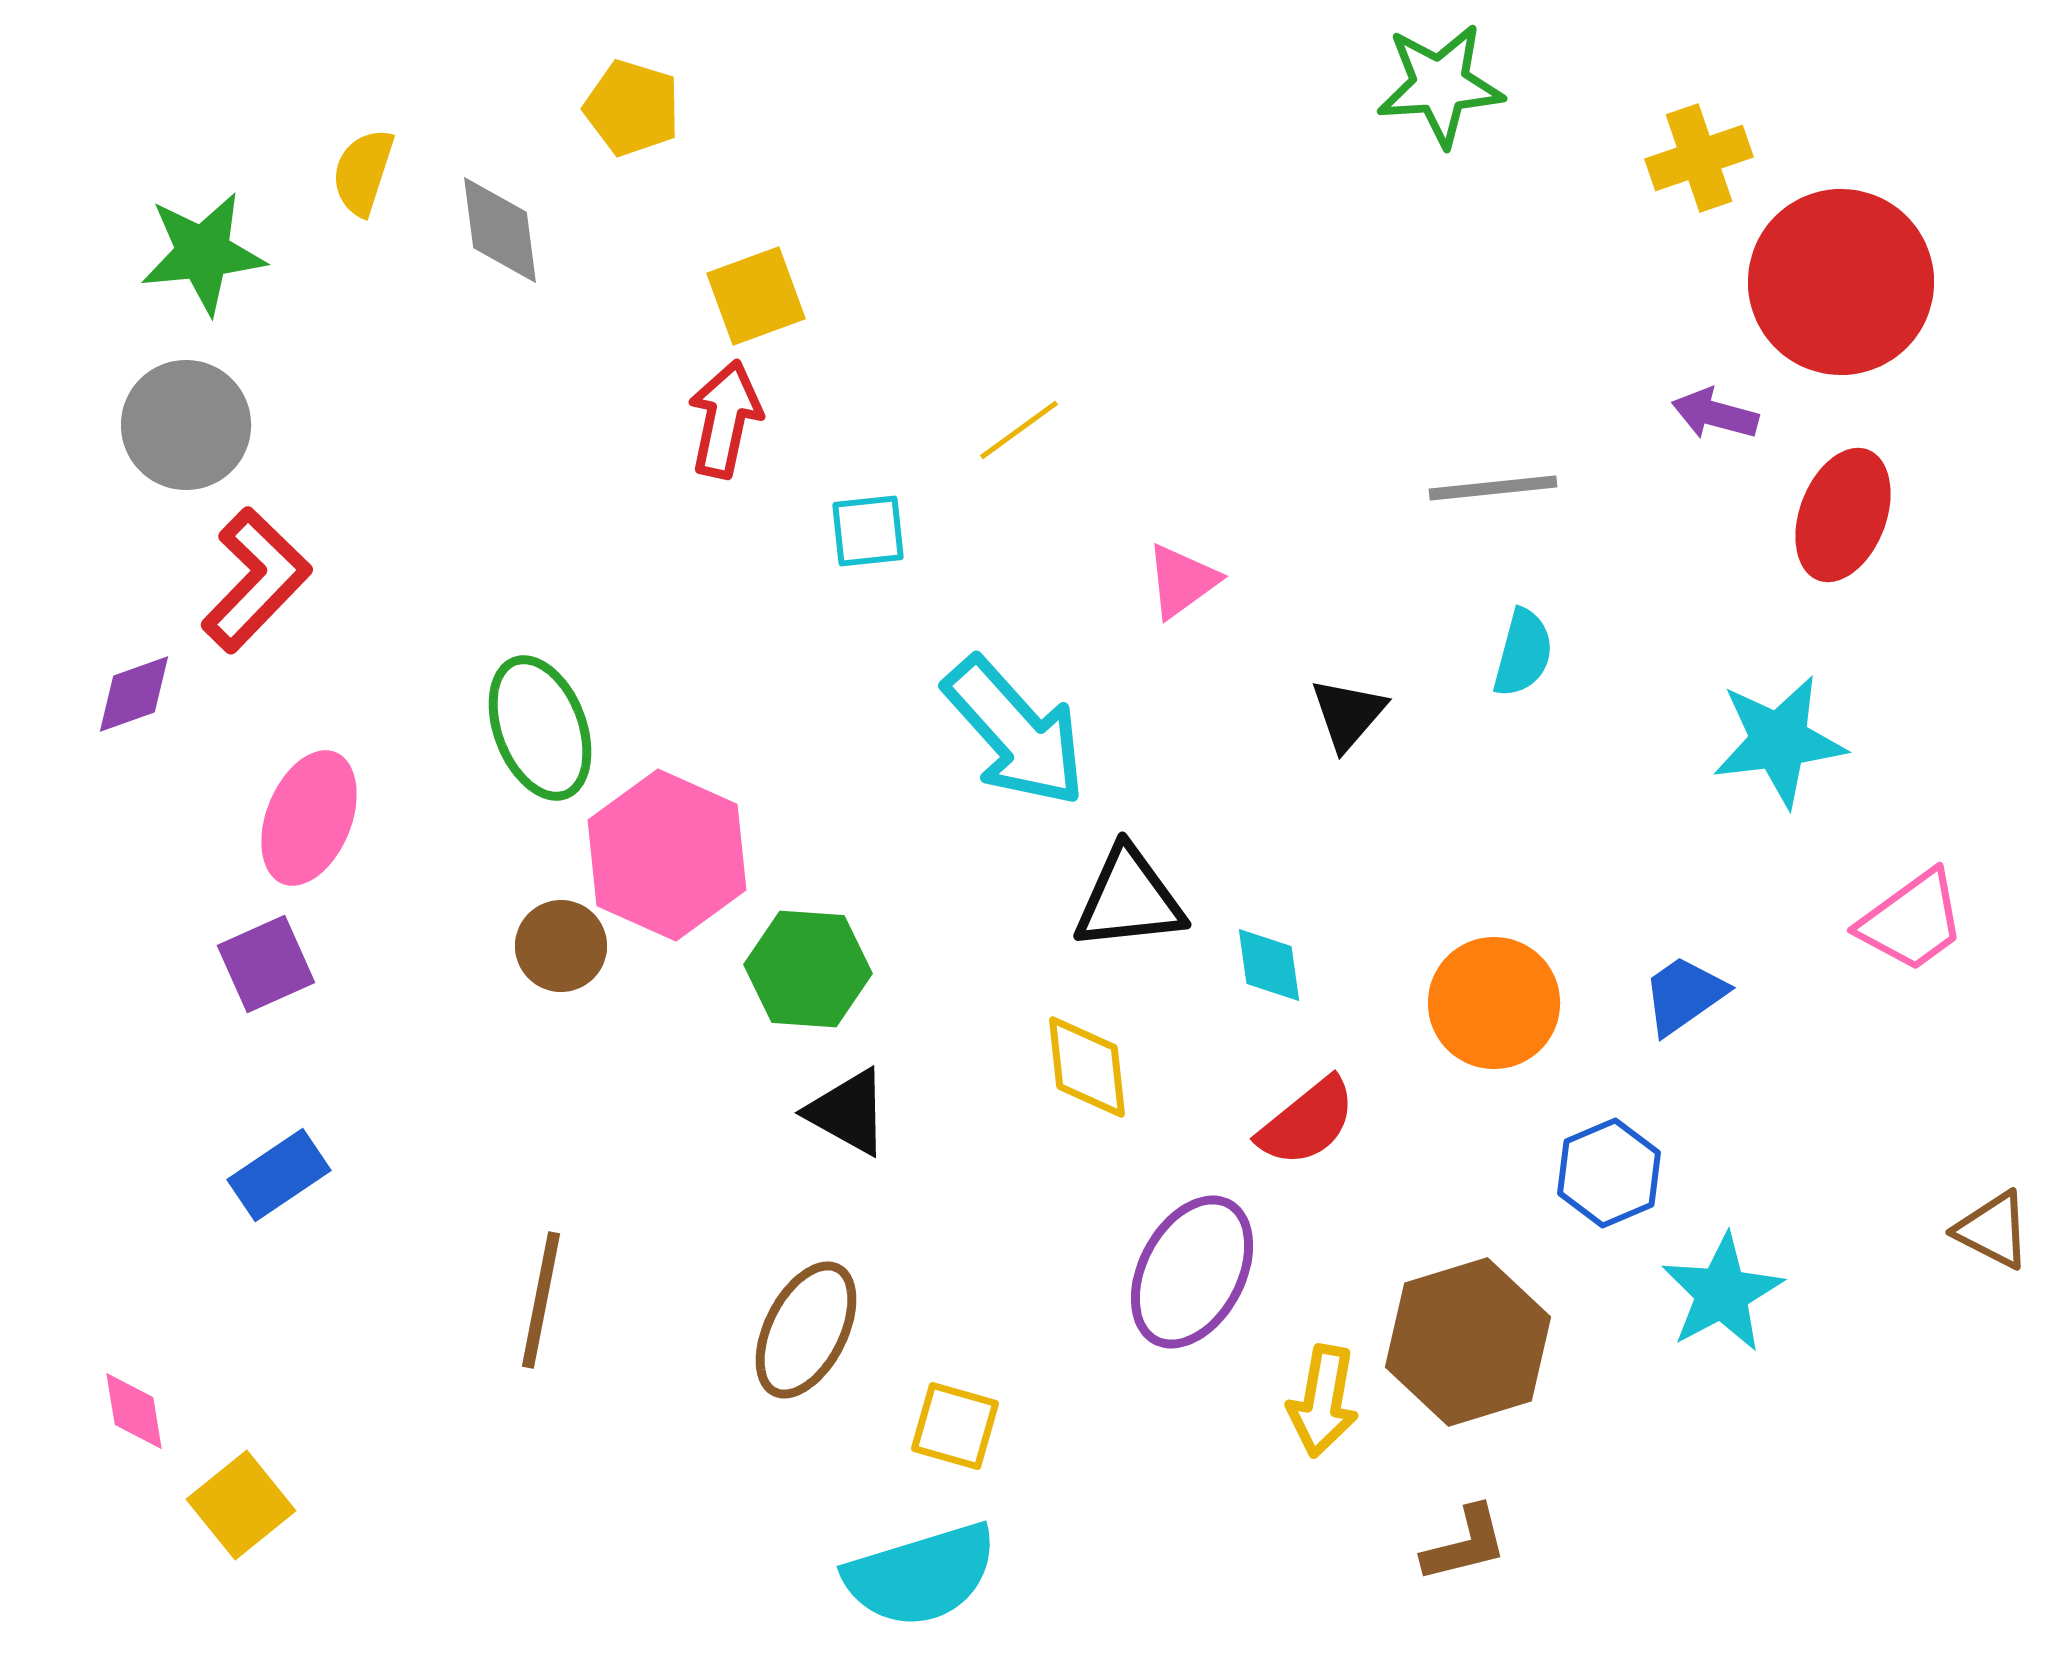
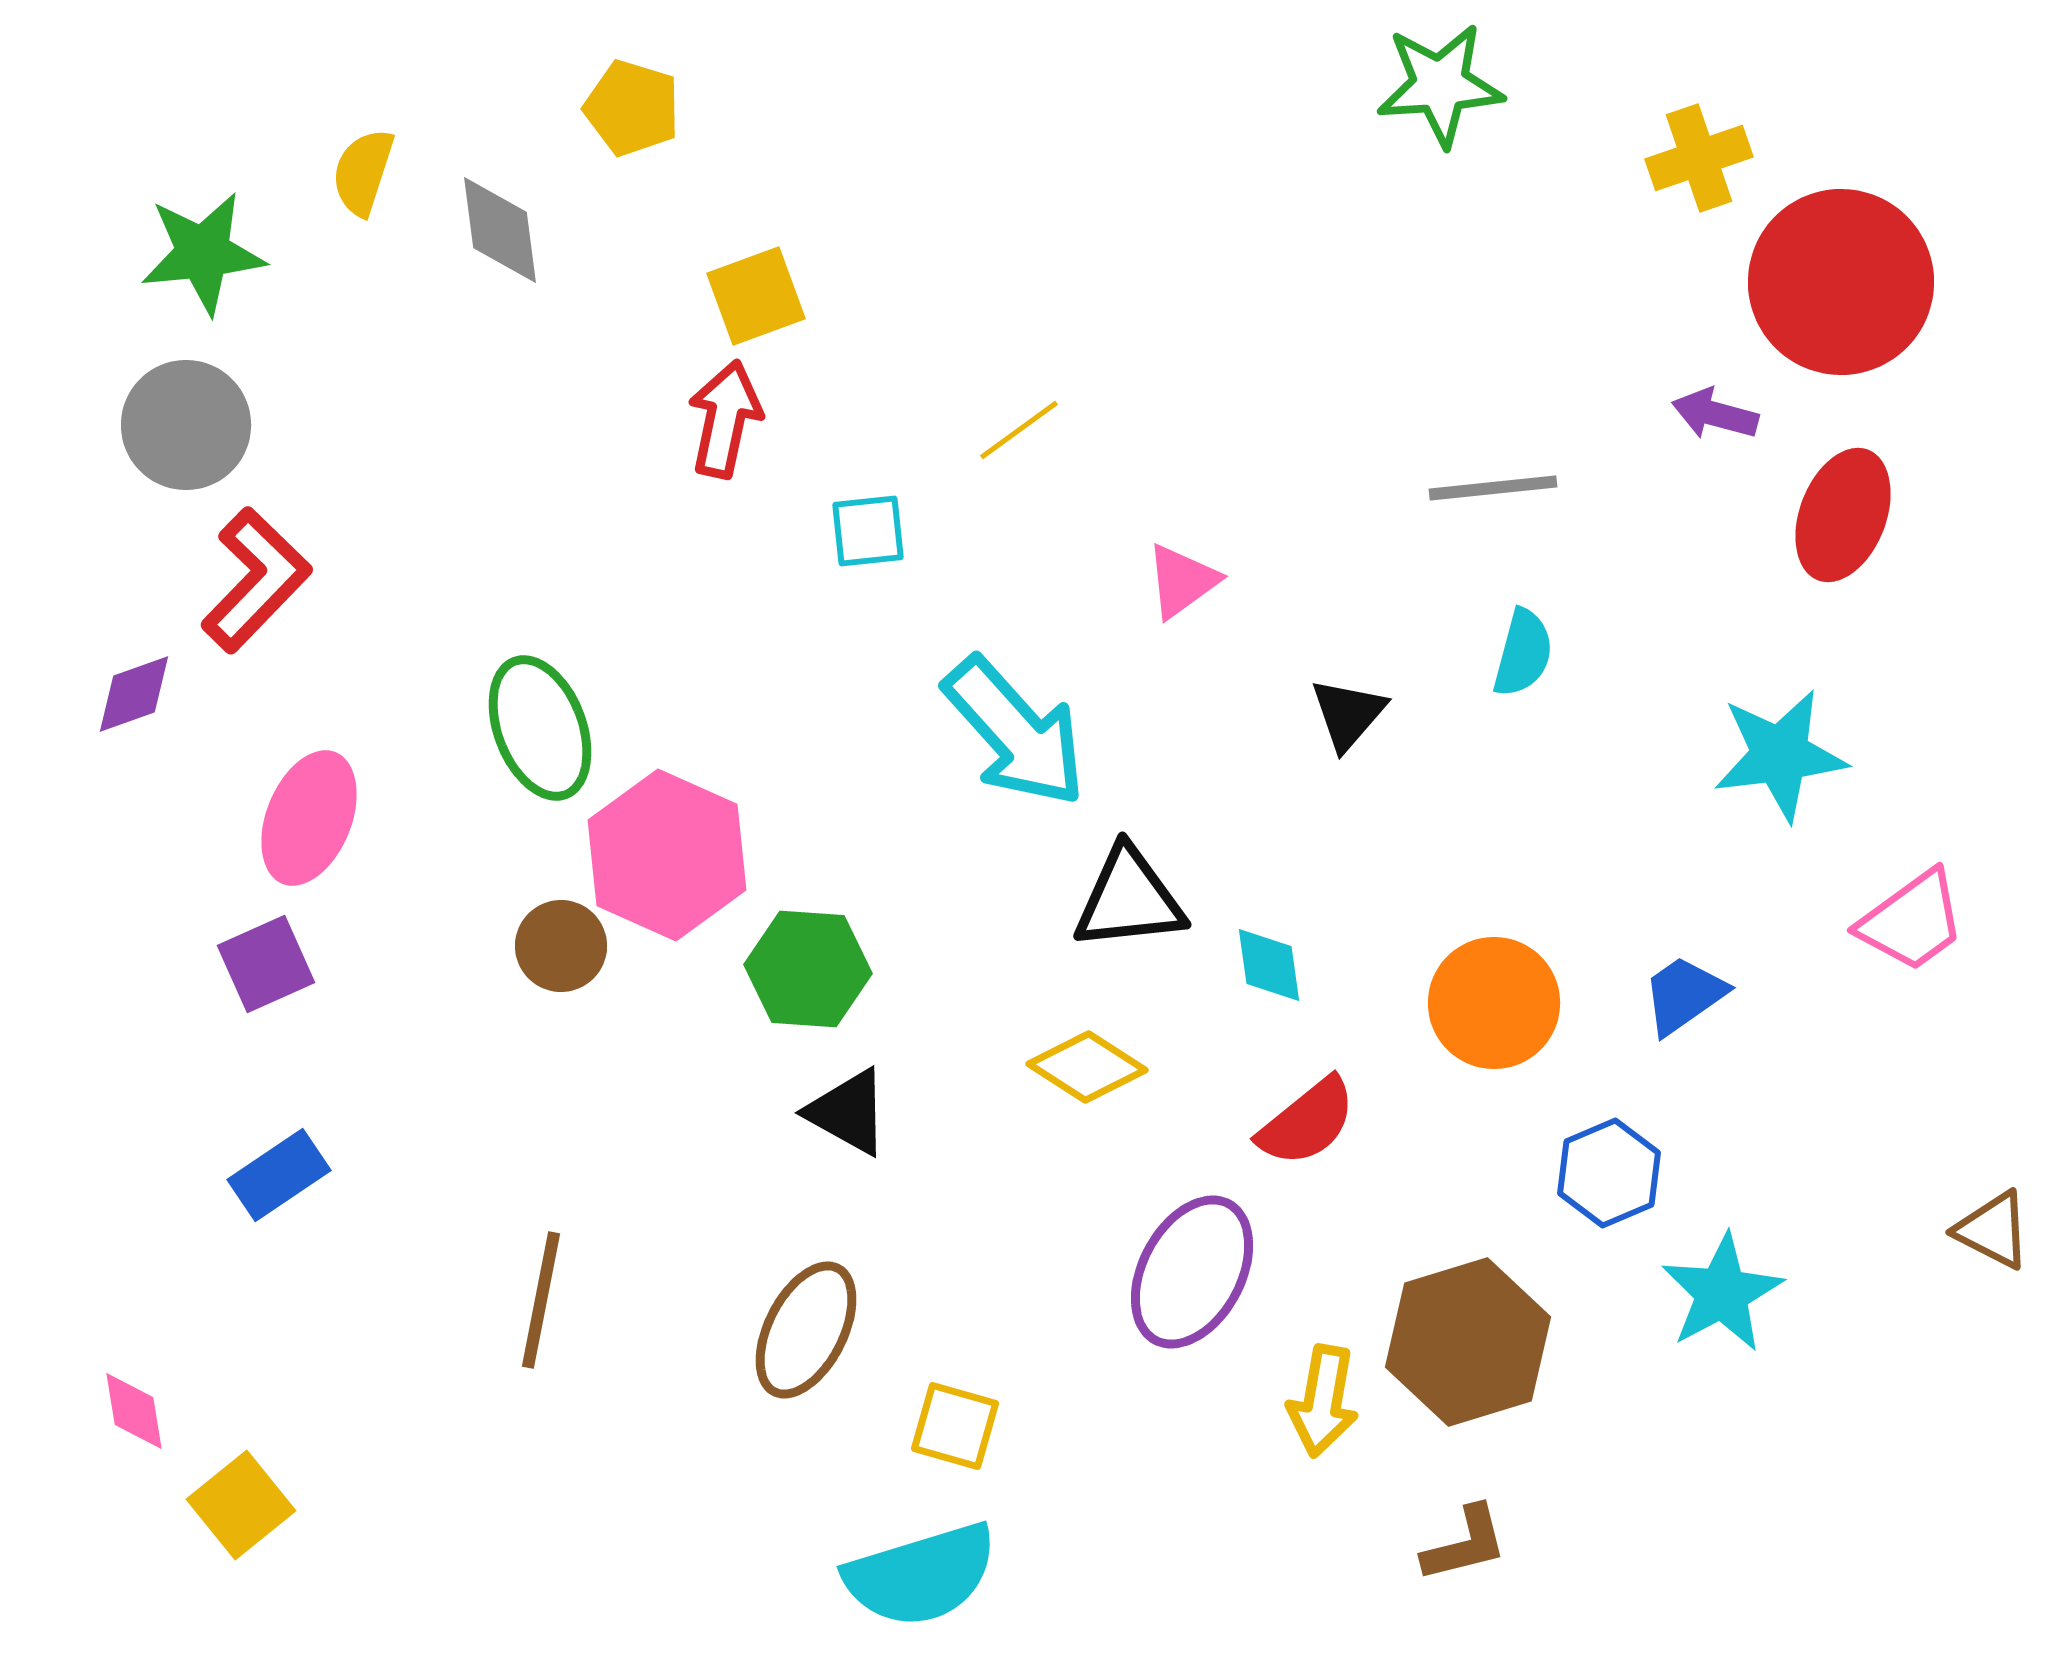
cyan star at (1779, 741): moved 1 px right, 14 px down
yellow diamond at (1087, 1067): rotated 51 degrees counterclockwise
